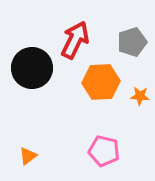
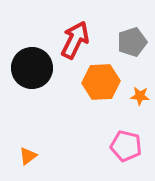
pink pentagon: moved 22 px right, 5 px up
